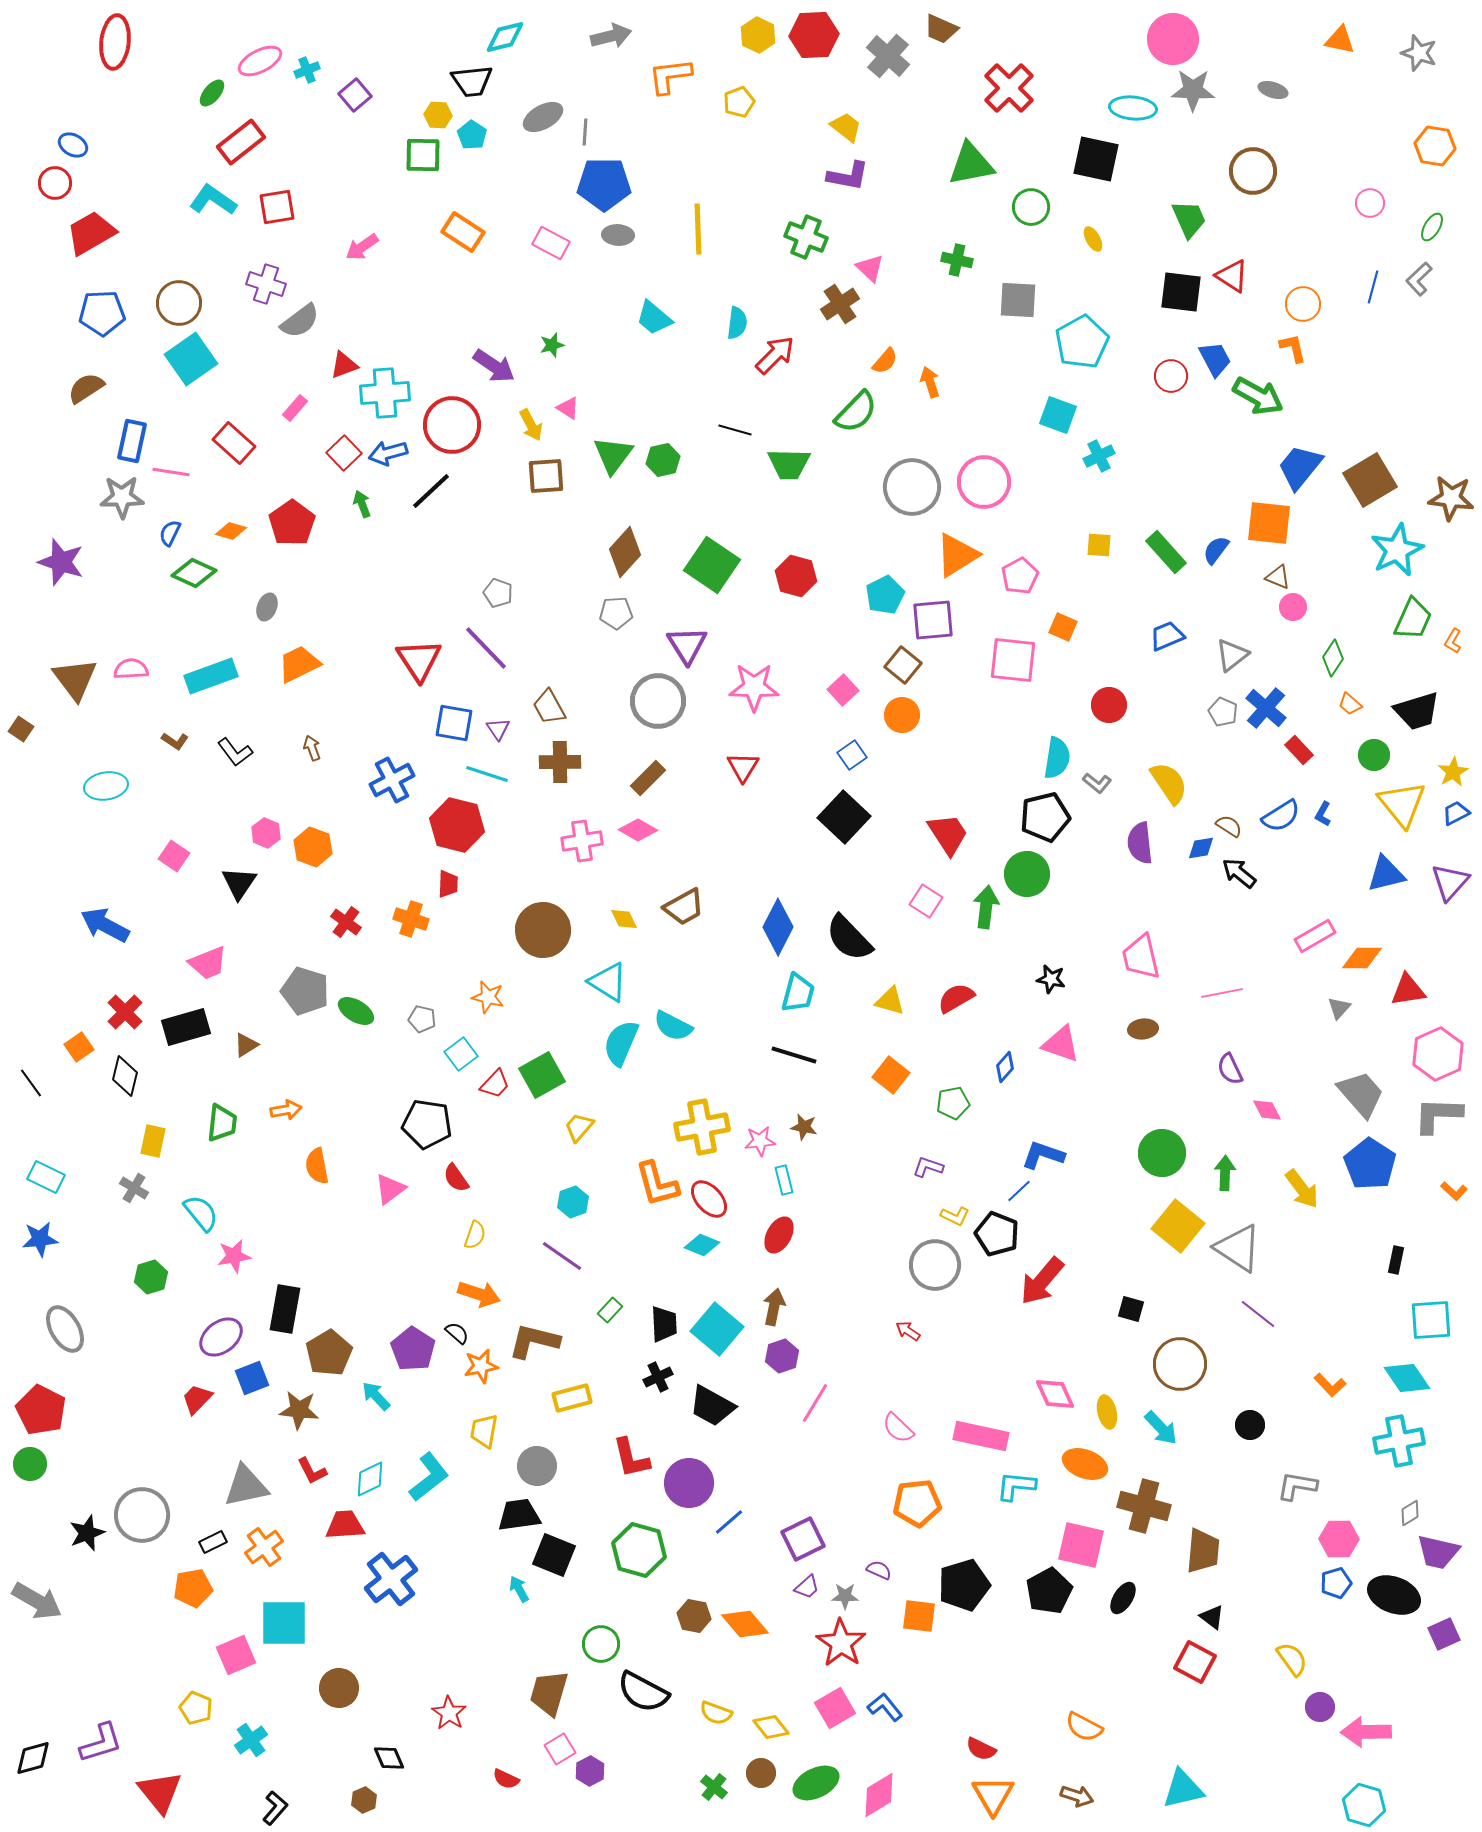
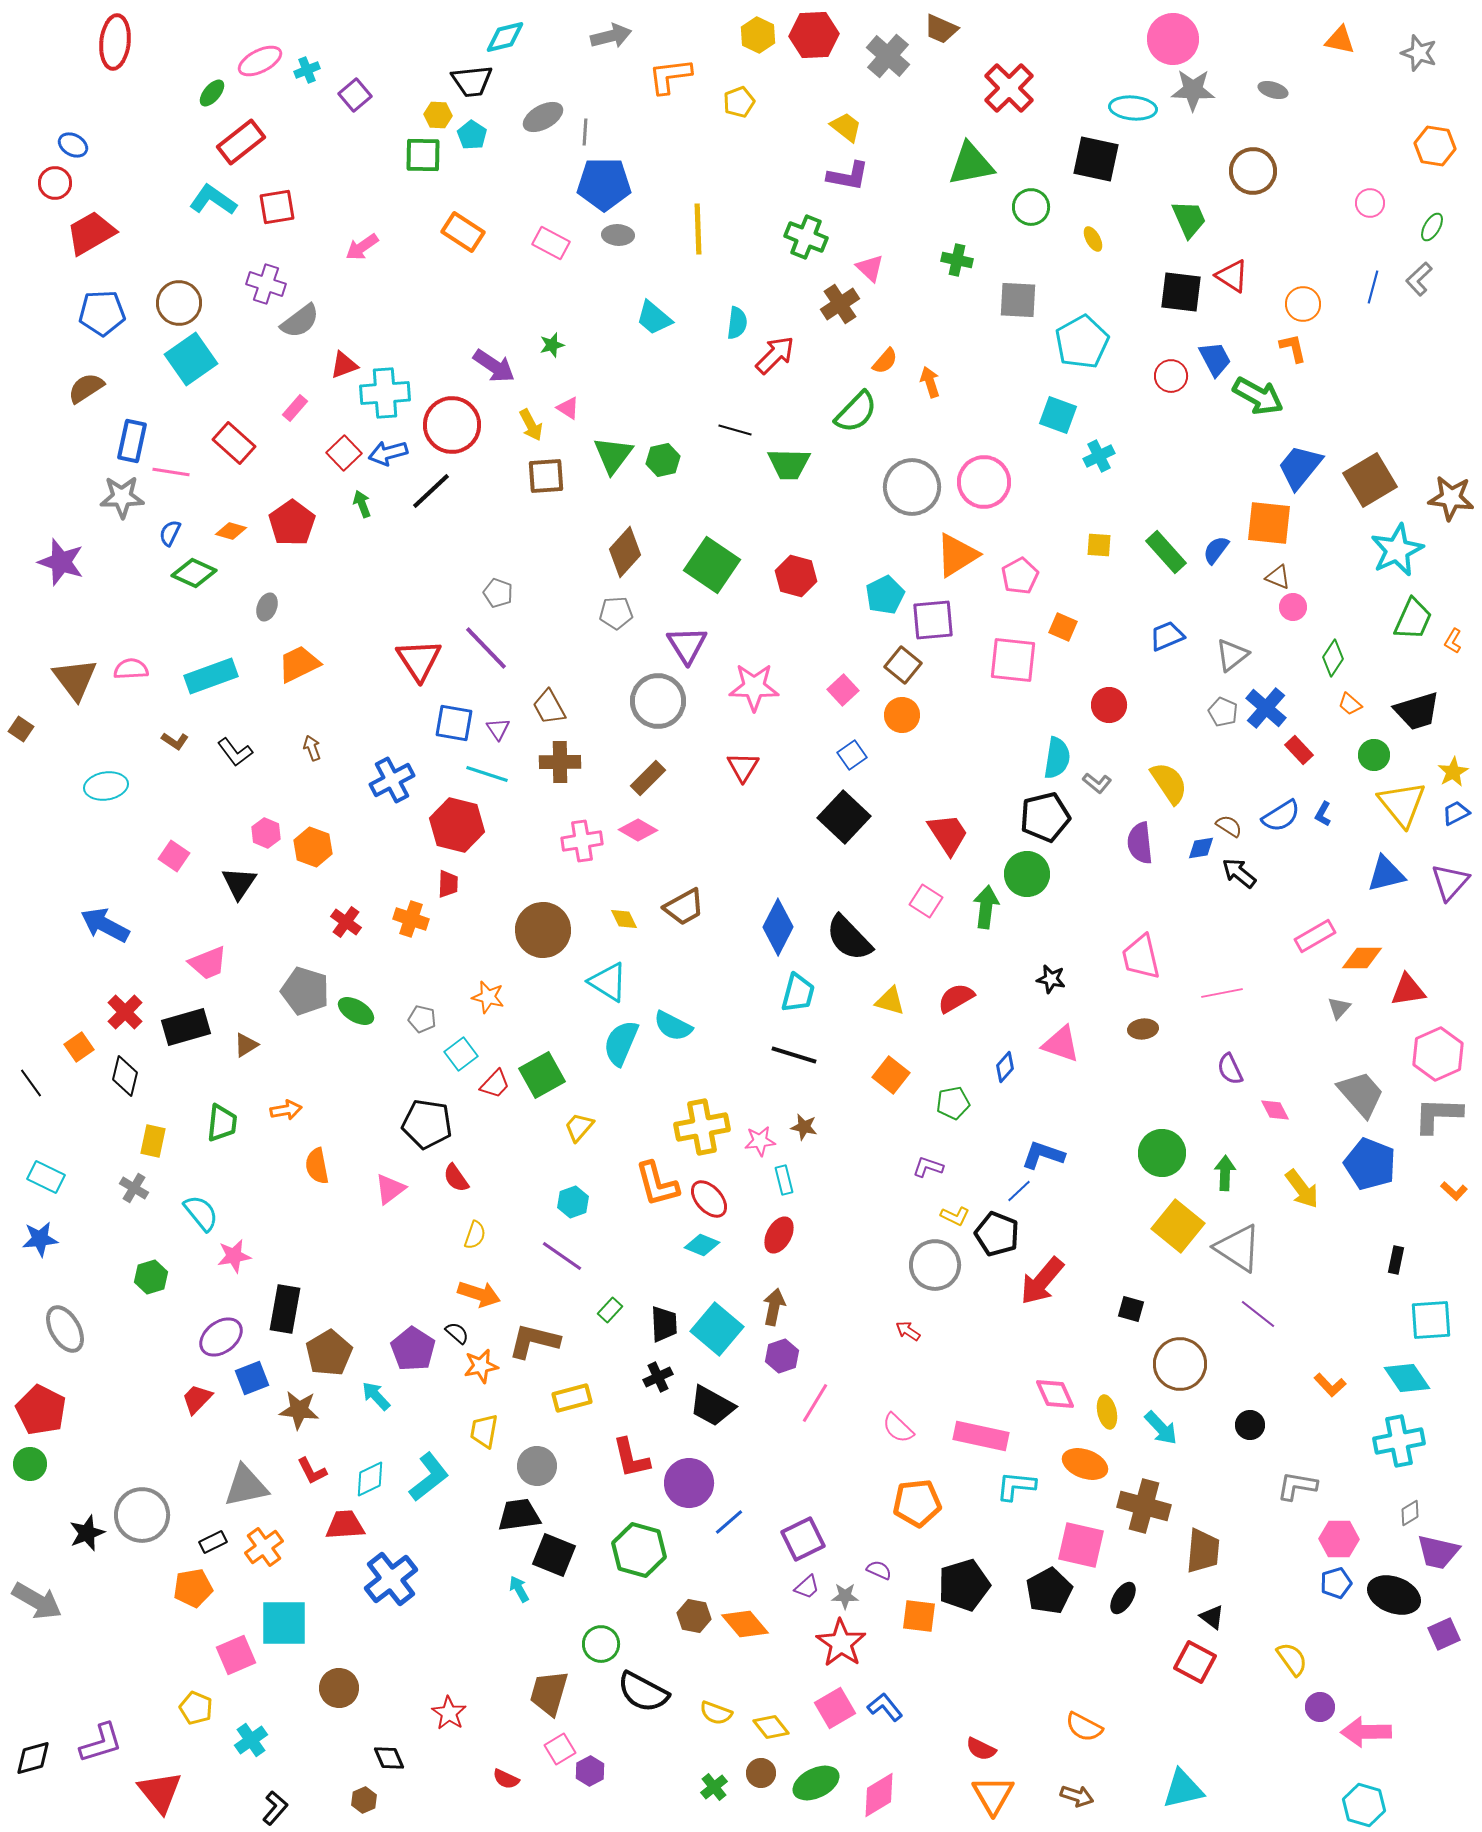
pink diamond at (1267, 1110): moved 8 px right
blue pentagon at (1370, 1164): rotated 12 degrees counterclockwise
green cross at (714, 1787): rotated 12 degrees clockwise
